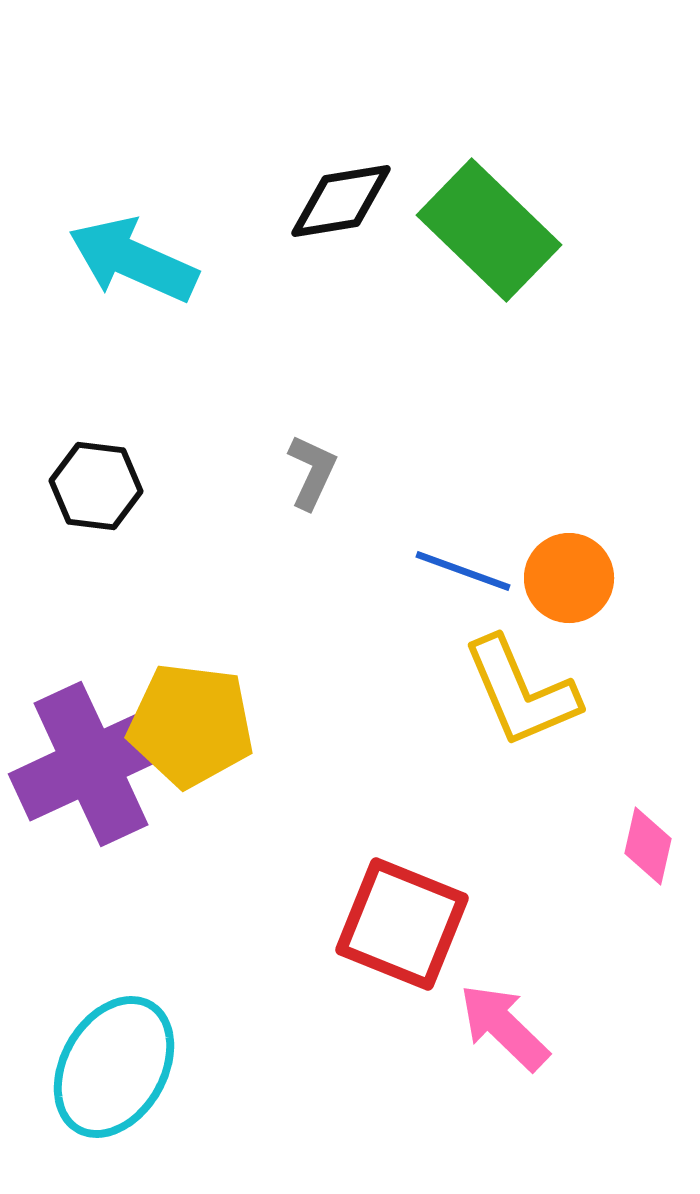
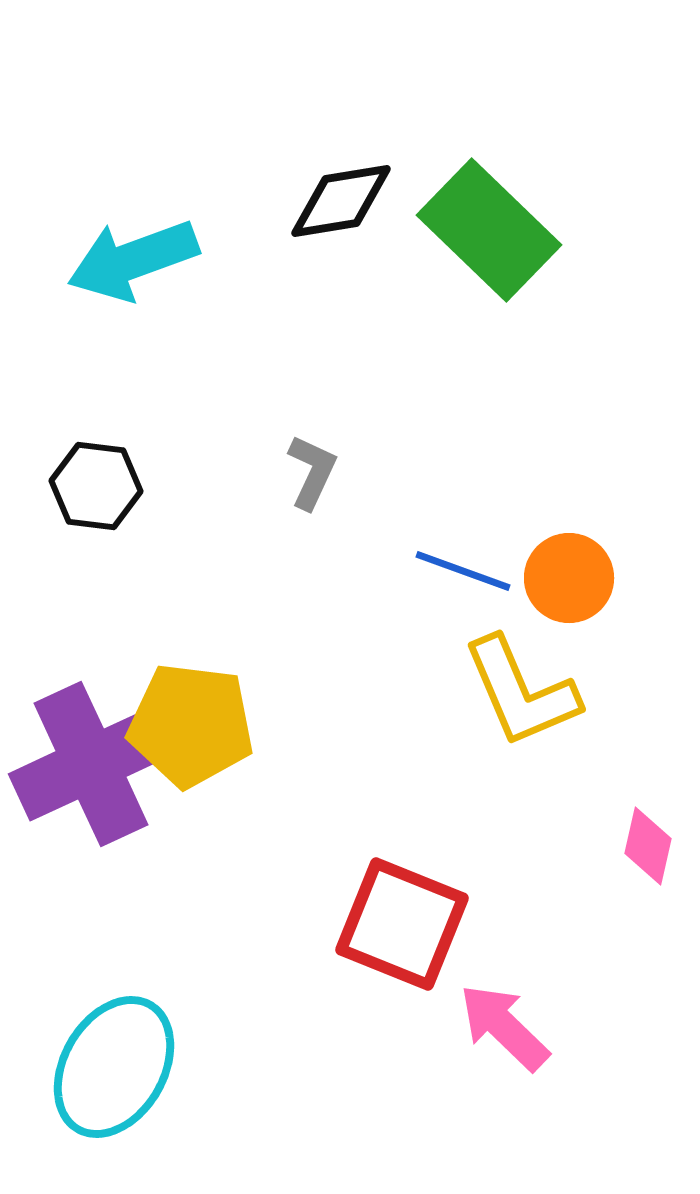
cyan arrow: rotated 44 degrees counterclockwise
